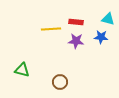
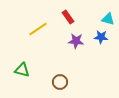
red rectangle: moved 8 px left, 5 px up; rotated 48 degrees clockwise
yellow line: moved 13 px left; rotated 30 degrees counterclockwise
